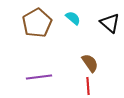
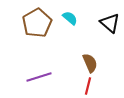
cyan semicircle: moved 3 px left
brown semicircle: rotated 12 degrees clockwise
purple line: rotated 10 degrees counterclockwise
red line: rotated 18 degrees clockwise
